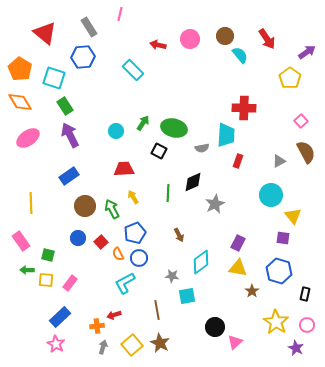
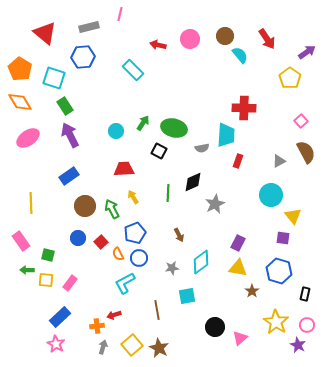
gray rectangle at (89, 27): rotated 72 degrees counterclockwise
gray star at (172, 276): moved 8 px up; rotated 16 degrees counterclockwise
pink triangle at (235, 342): moved 5 px right, 4 px up
brown star at (160, 343): moved 1 px left, 5 px down
purple star at (296, 348): moved 2 px right, 3 px up
